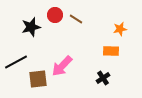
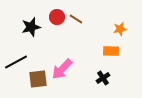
red circle: moved 2 px right, 2 px down
pink arrow: moved 3 px down
